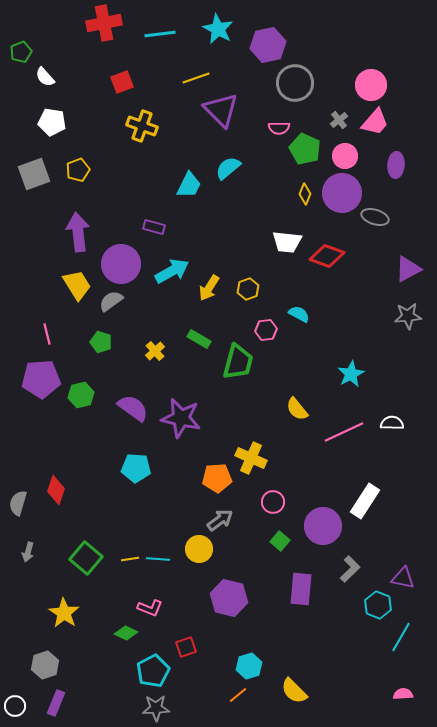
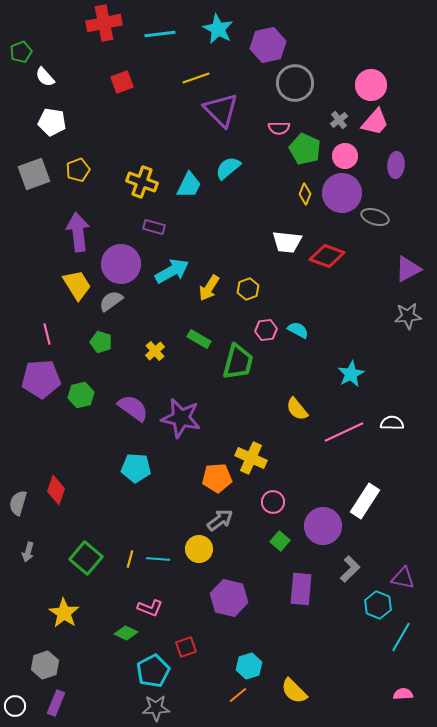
yellow cross at (142, 126): moved 56 px down
cyan semicircle at (299, 314): moved 1 px left, 16 px down
yellow line at (130, 559): rotated 66 degrees counterclockwise
